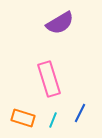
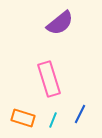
purple semicircle: rotated 8 degrees counterclockwise
blue line: moved 1 px down
